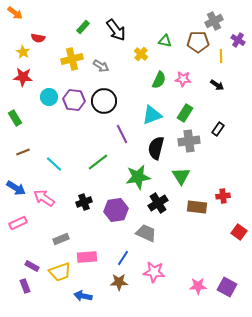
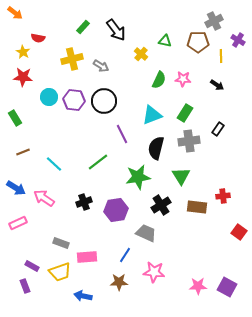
black cross at (158, 203): moved 3 px right, 2 px down
gray rectangle at (61, 239): moved 4 px down; rotated 42 degrees clockwise
blue line at (123, 258): moved 2 px right, 3 px up
